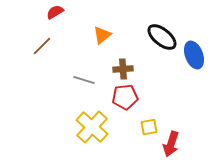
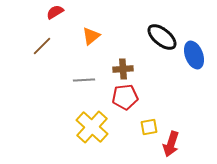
orange triangle: moved 11 px left, 1 px down
gray line: rotated 20 degrees counterclockwise
